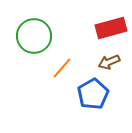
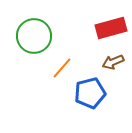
brown arrow: moved 4 px right
blue pentagon: moved 3 px left, 1 px up; rotated 16 degrees clockwise
